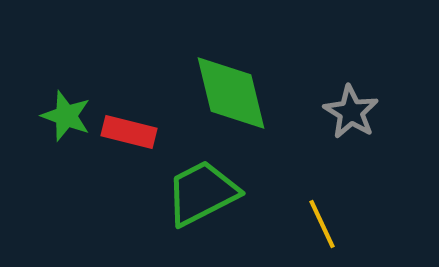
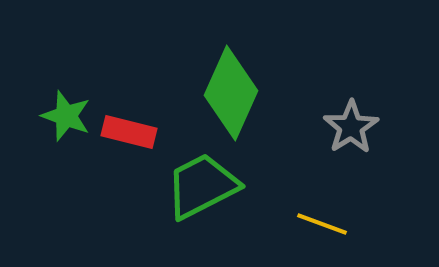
green diamond: rotated 38 degrees clockwise
gray star: moved 15 px down; rotated 8 degrees clockwise
green trapezoid: moved 7 px up
yellow line: rotated 45 degrees counterclockwise
